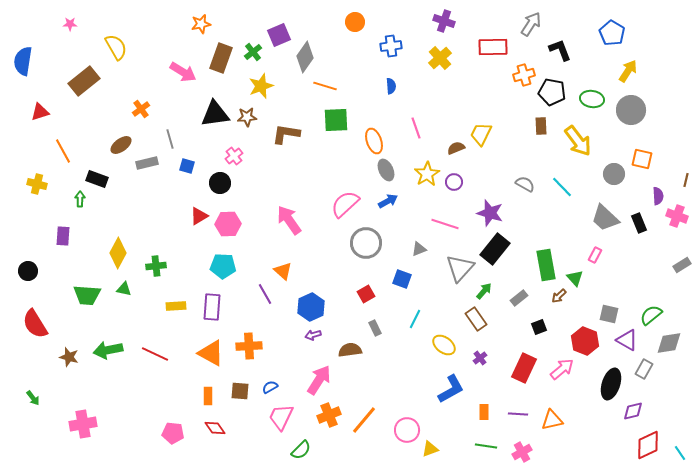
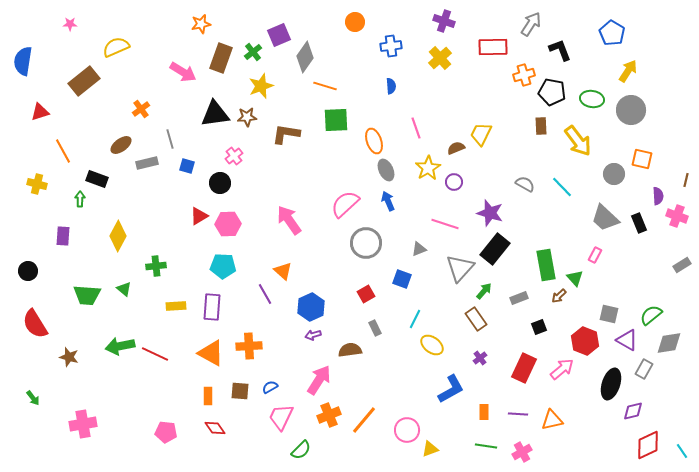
yellow semicircle at (116, 47): rotated 84 degrees counterclockwise
yellow star at (427, 174): moved 1 px right, 6 px up
blue arrow at (388, 201): rotated 84 degrees counterclockwise
yellow diamond at (118, 253): moved 17 px up
green triangle at (124, 289): rotated 28 degrees clockwise
gray rectangle at (519, 298): rotated 18 degrees clockwise
yellow ellipse at (444, 345): moved 12 px left
green arrow at (108, 350): moved 12 px right, 4 px up
pink pentagon at (173, 433): moved 7 px left, 1 px up
cyan line at (680, 453): moved 2 px right, 2 px up
